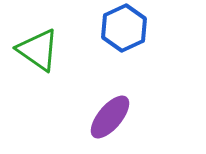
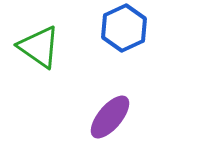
green triangle: moved 1 px right, 3 px up
